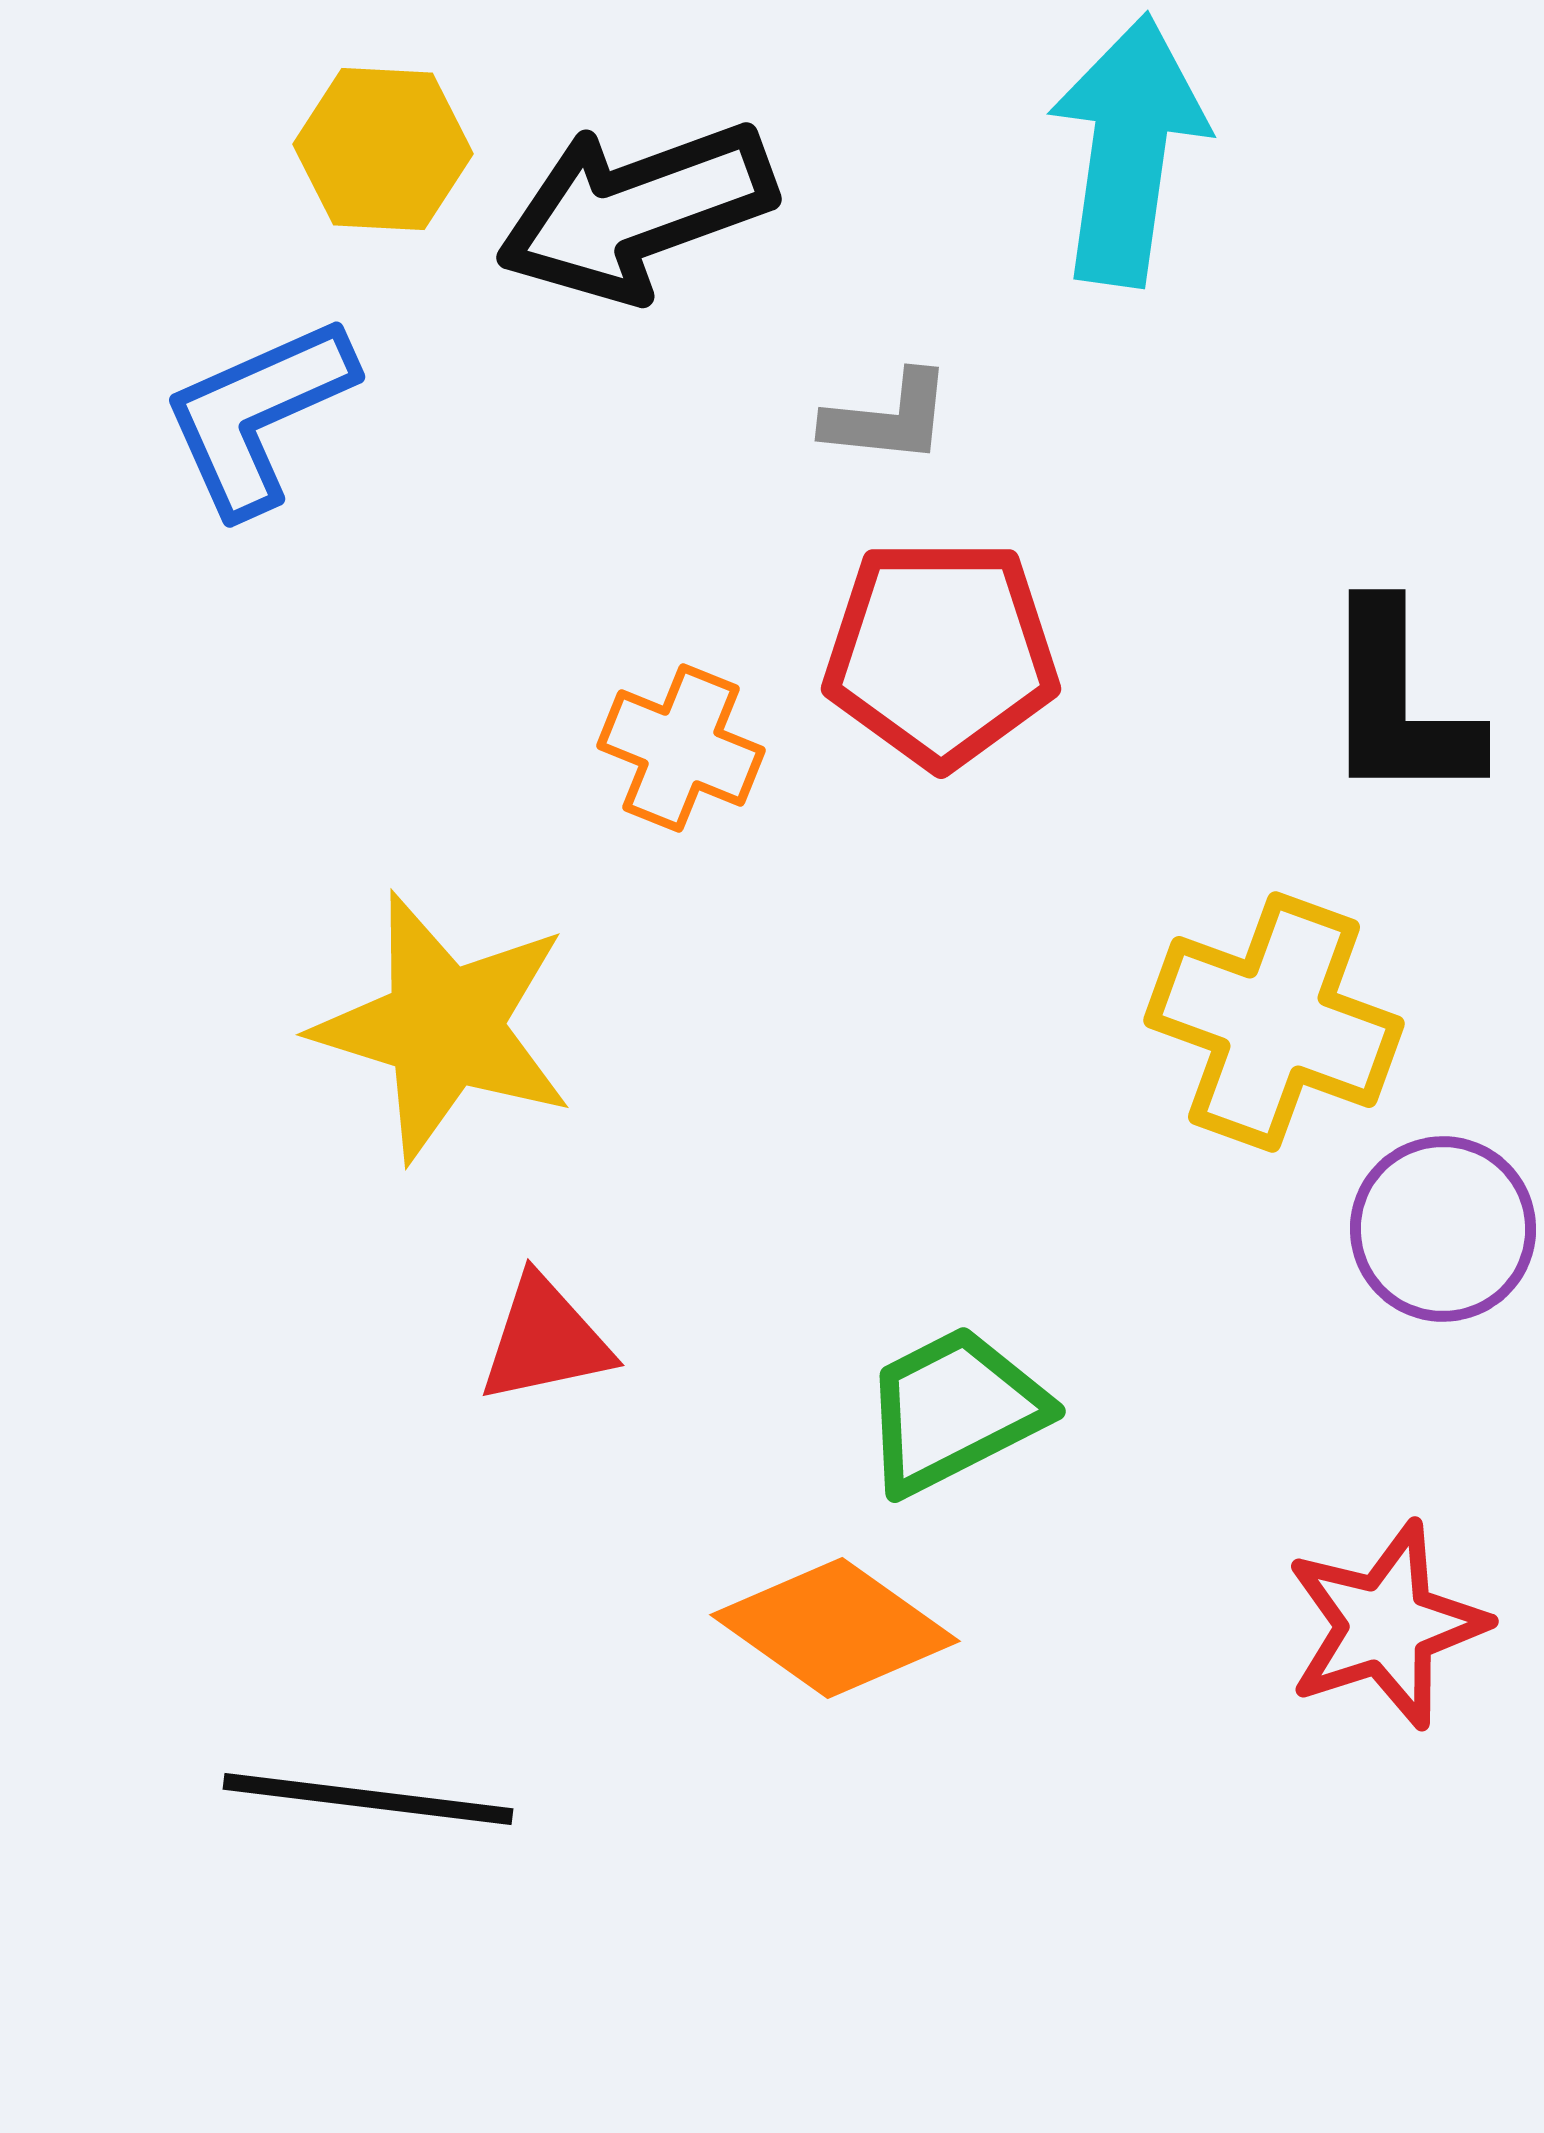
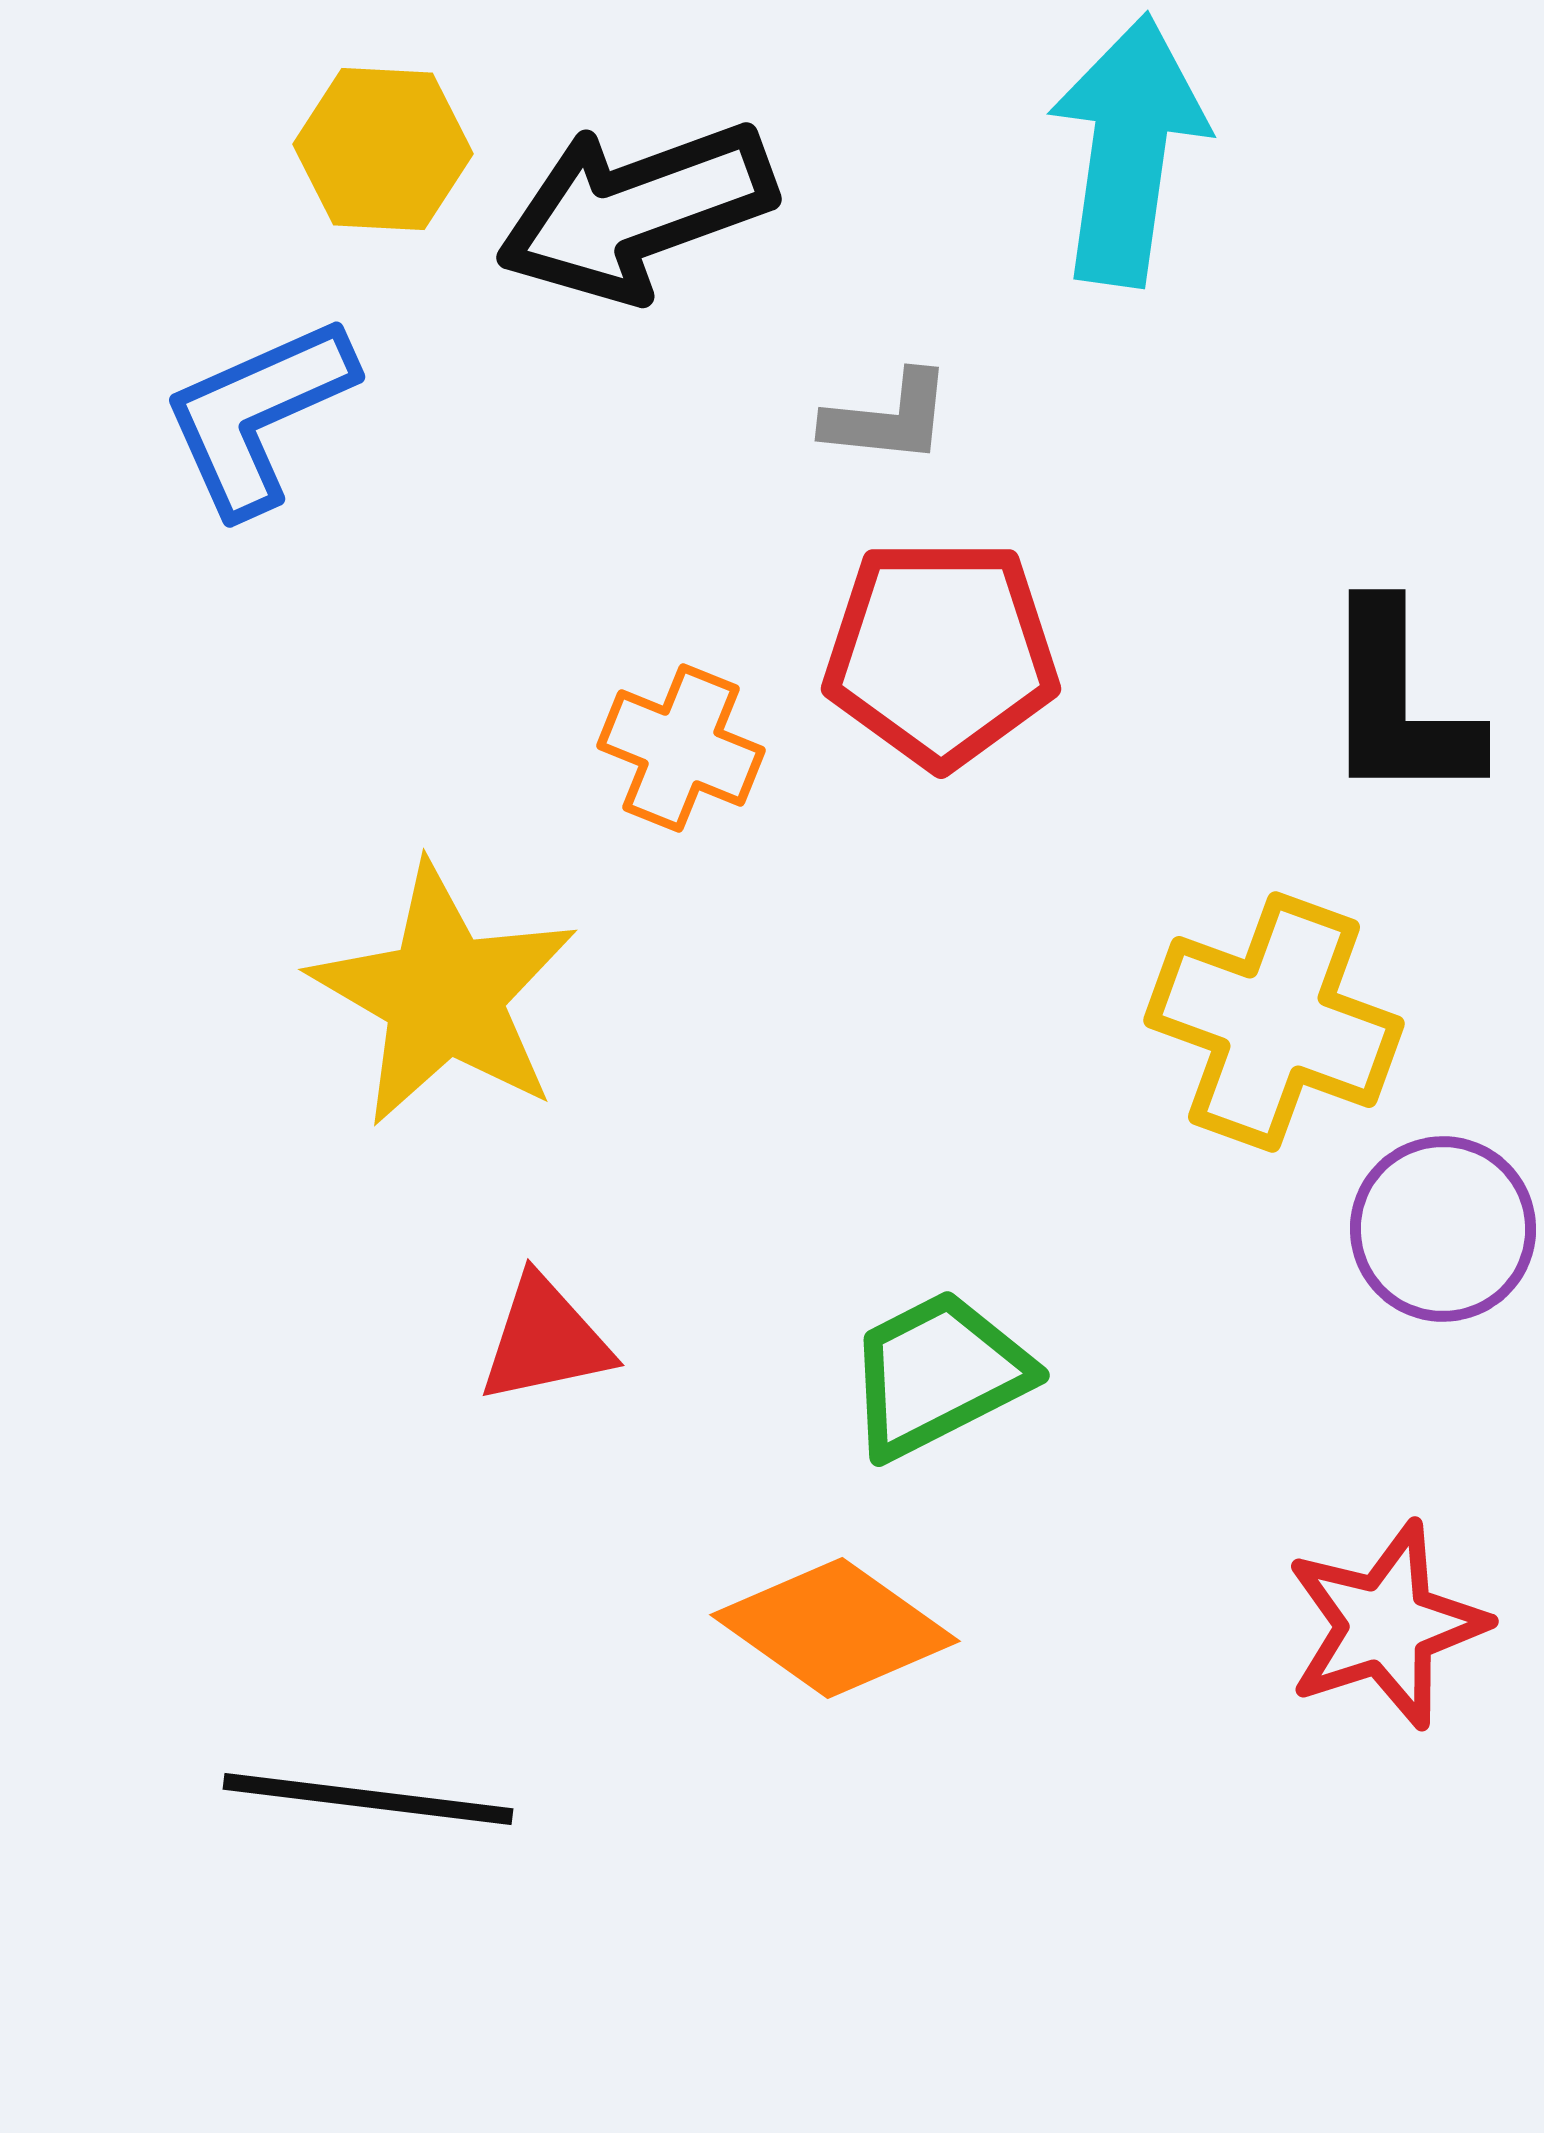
yellow star: moved 32 px up; rotated 13 degrees clockwise
green trapezoid: moved 16 px left, 36 px up
